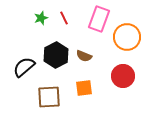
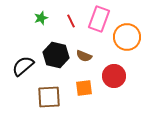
red line: moved 7 px right, 3 px down
black hexagon: rotated 20 degrees counterclockwise
black semicircle: moved 1 px left, 1 px up
red circle: moved 9 px left
